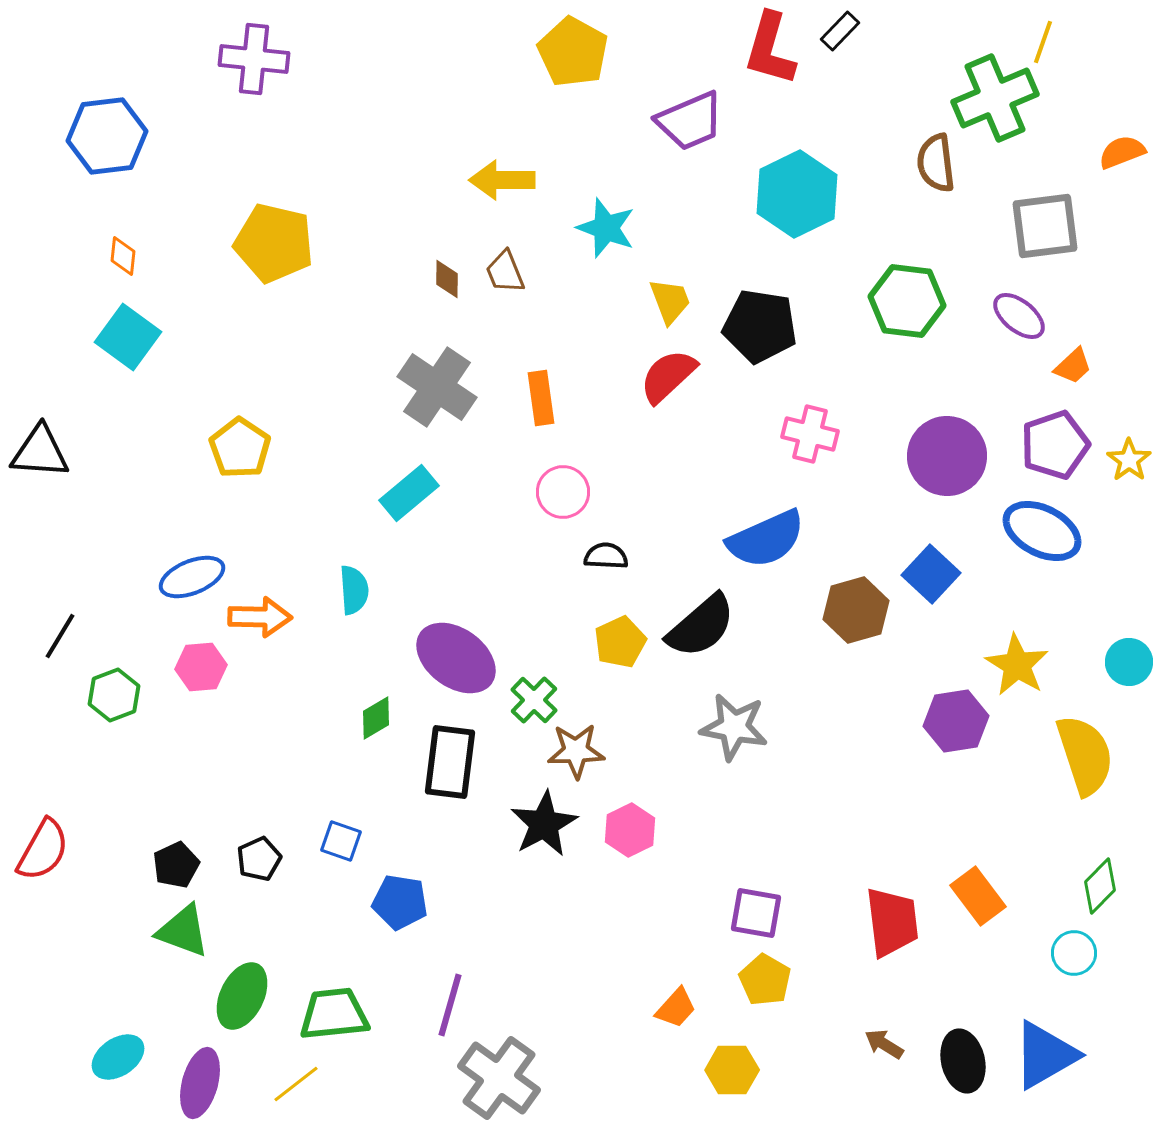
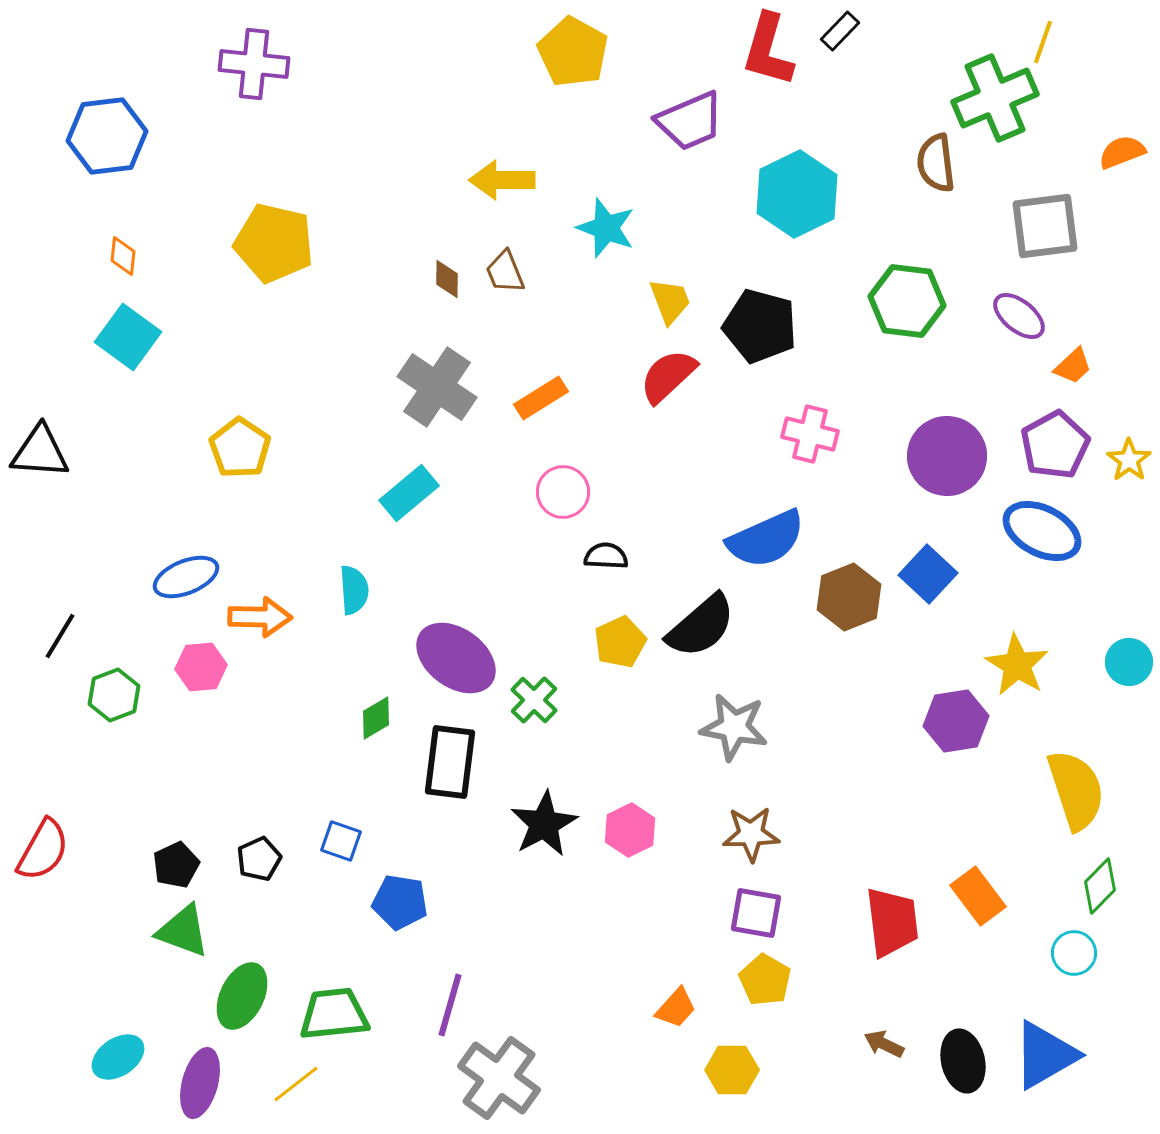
red L-shape at (770, 49): moved 2 px left, 1 px down
purple cross at (254, 59): moved 5 px down
black pentagon at (760, 326): rotated 6 degrees clockwise
orange rectangle at (541, 398): rotated 66 degrees clockwise
purple pentagon at (1055, 445): rotated 10 degrees counterclockwise
blue square at (931, 574): moved 3 px left
blue ellipse at (192, 577): moved 6 px left
brown hexagon at (856, 610): moved 7 px left, 13 px up; rotated 6 degrees counterclockwise
brown star at (576, 751): moved 175 px right, 83 px down
yellow semicircle at (1085, 755): moved 9 px left, 35 px down
brown arrow at (884, 1044): rotated 6 degrees counterclockwise
